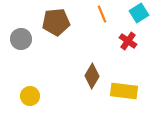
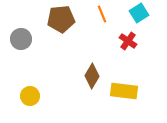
brown pentagon: moved 5 px right, 3 px up
